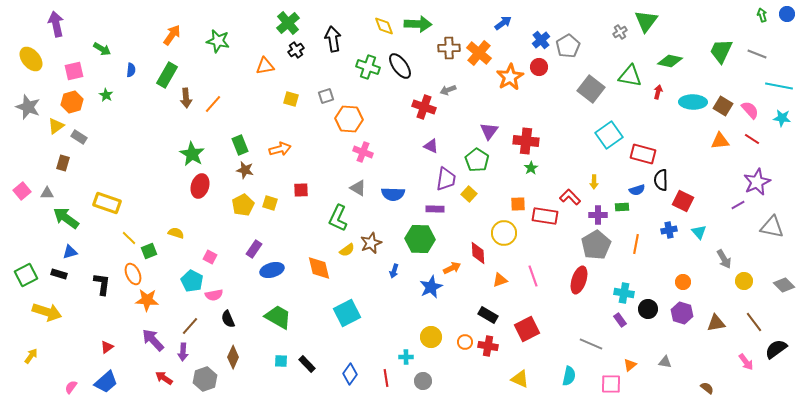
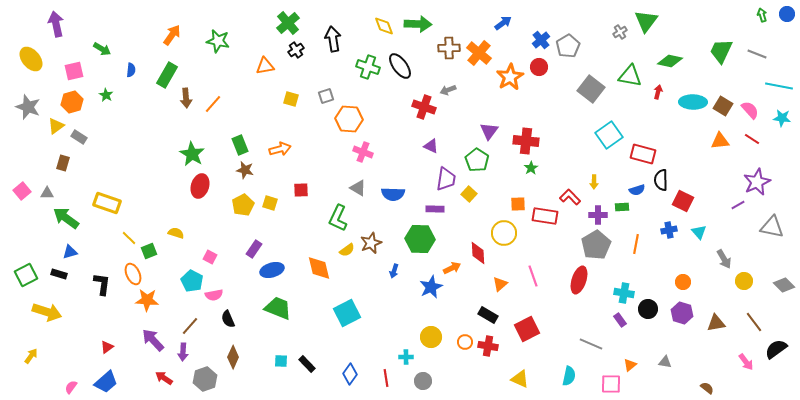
orange triangle at (500, 280): moved 4 px down; rotated 21 degrees counterclockwise
green trapezoid at (278, 317): moved 9 px up; rotated 8 degrees counterclockwise
